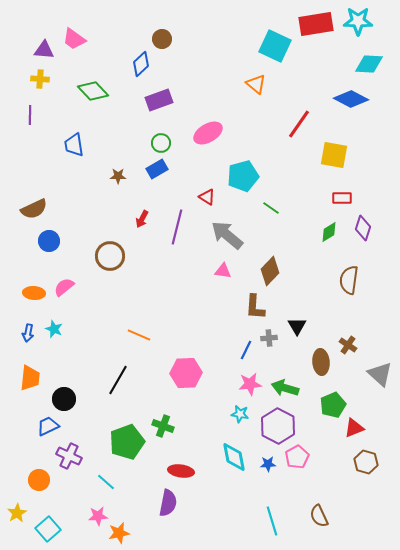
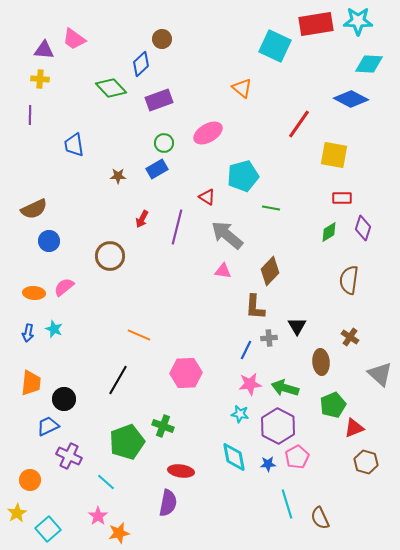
orange triangle at (256, 84): moved 14 px left, 4 px down
green diamond at (93, 91): moved 18 px right, 3 px up
green circle at (161, 143): moved 3 px right
green line at (271, 208): rotated 24 degrees counterclockwise
brown cross at (348, 345): moved 2 px right, 8 px up
orange trapezoid at (30, 378): moved 1 px right, 5 px down
orange circle at (39, 480): moved 9 px left
pink star at (98, 516): rotated 30 degrees counterclockwise
brown semicircle at (319, 516): moved 1 px right, 2 px down
cyan line at (272, 521): moved 15 px right, 17 px up
